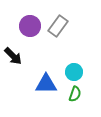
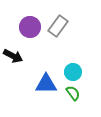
purple circle: moved 1 px down
black arrow: rotated 18 degrees counterclockwise
cyan circle: moved 1 px left
green semicircle: moved 2 px left, 1 px up; rotated 56 degrees counterclockwise
